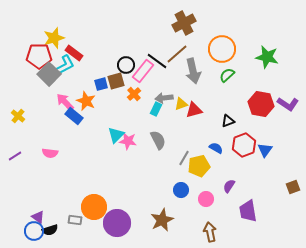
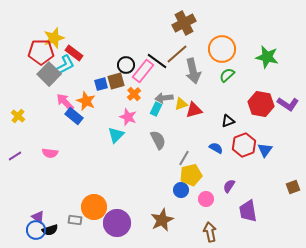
red pentagon at (39, 56): moved 2 px right, 4 px up
pink star at (128, 141): moved 24 px up; rotated 12 degrees clockwise
yellow pentagon at (199, 166): moved 8 px left, 9 px down
blue circle at (34, 231): moved 2 px right, 1 px up
